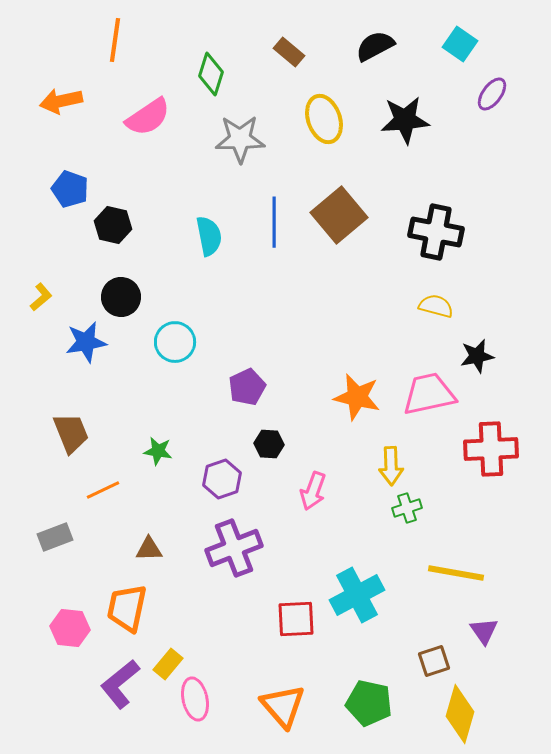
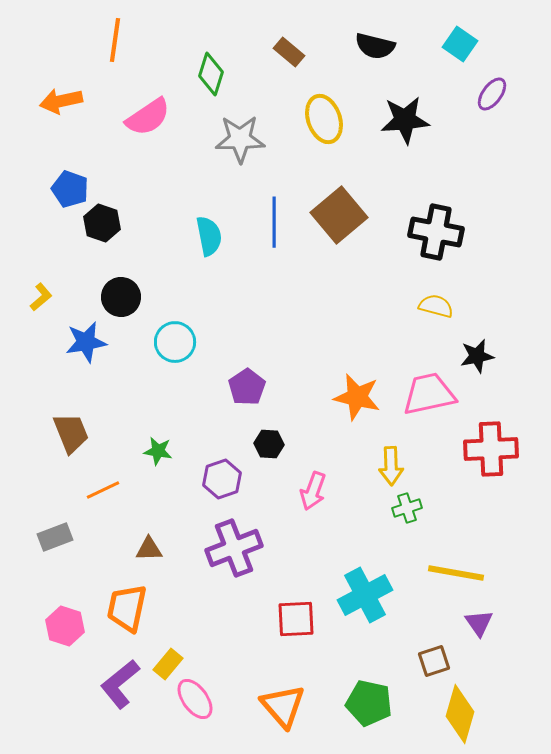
black semicircle at (375, 46): rotated 138 degrees counterclockwise
black hexagon at (113, 225): moved 11 px left, 2 px up; rotated 6 degrees clockwise
purple pentagon at (247, 387): rotated 9 degrees counterclockwise
cyan cross at (357, 595): moved 8 px right
pink hexagon at (70, 628): moved 5 px left, 2 px up; rotated 12 degrees clockwise
purple triangle at (484, 631): moved 5 px left, 8 px up
pink ellipse at (195, 699): rotated 24 degrees counterclockwise
